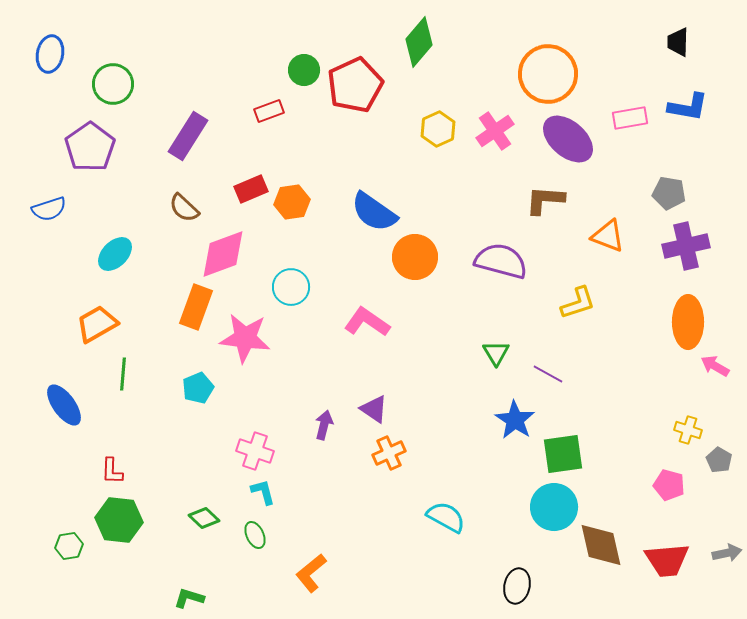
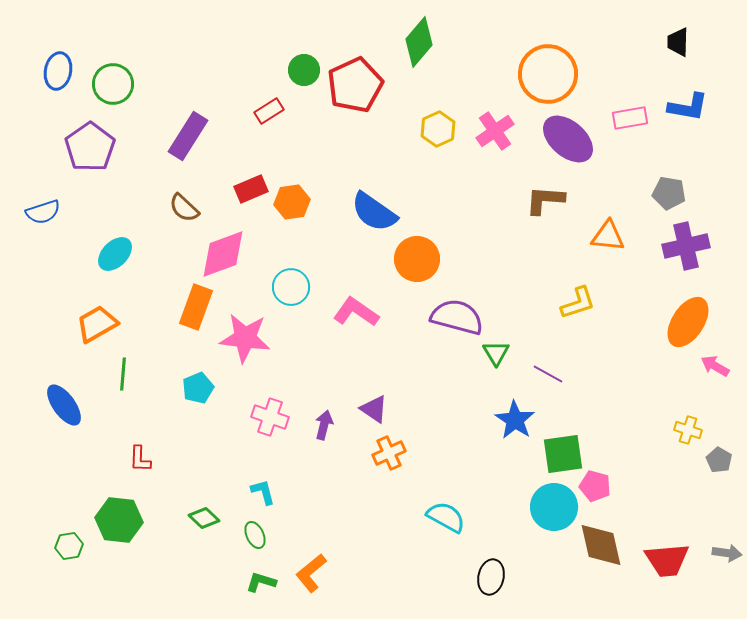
blue ellipse at (50, 54): moved 8 px right, 17 px down
red rectangle at (269, 111): rotated 12 degrees counterclockwise
blue semicircle at (49, 209): moved 6 px left, 3 px down
orange triangle at (608, 236): rotated 15 degrees counterclockwise
orange circle at (415, 257): moved 2 px right, 2 px down
purple semicircle at (501, 261): moved 44 px left, 56 px down
pink L-shape at (367, 322): moved 11 px left, 10 px up
orange ellipse at (688, 322): rotated 33 degrees clockwise
pink cross at (255, 451): moved 15 px right, 34 px up
red L-shape at (112, 471): moved 28 px right, 12 px up
pink pentagon at (669, 485): moved 74 px left, 1 px down
gray arrow at (727, 553): rotated 20 degrees clockwise
black ellipse at (517, 586): moved 26 px left, 9 px up
green L-shape at (189, 598): moved 72 px right, 16 px up
